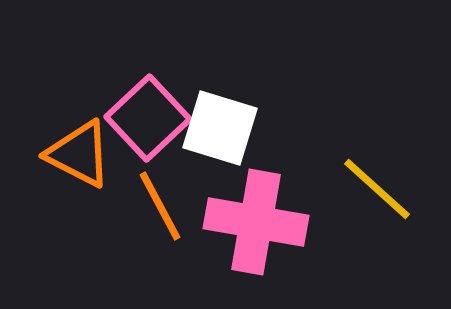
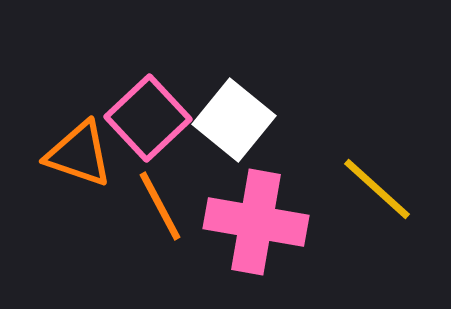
white square: moved 14 px right, 8 px up; rotated 22 degrees clockwise
orange triangle: rotated 8 degrees counterclockwise
